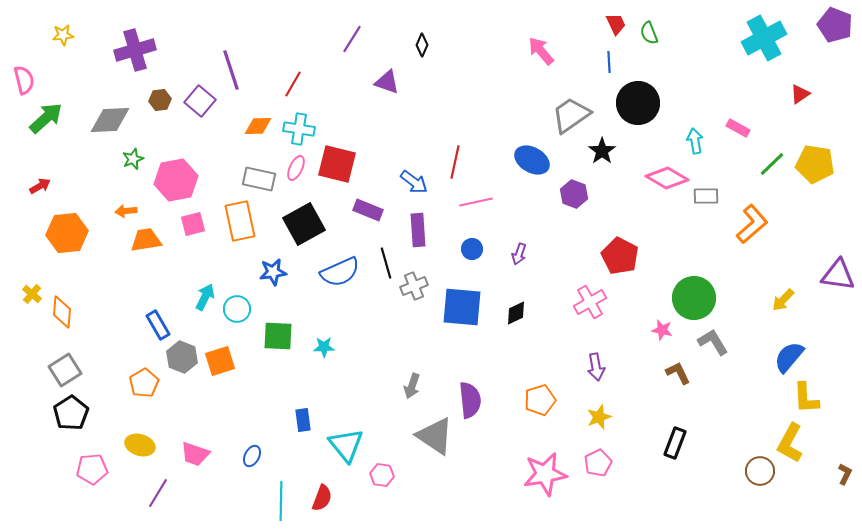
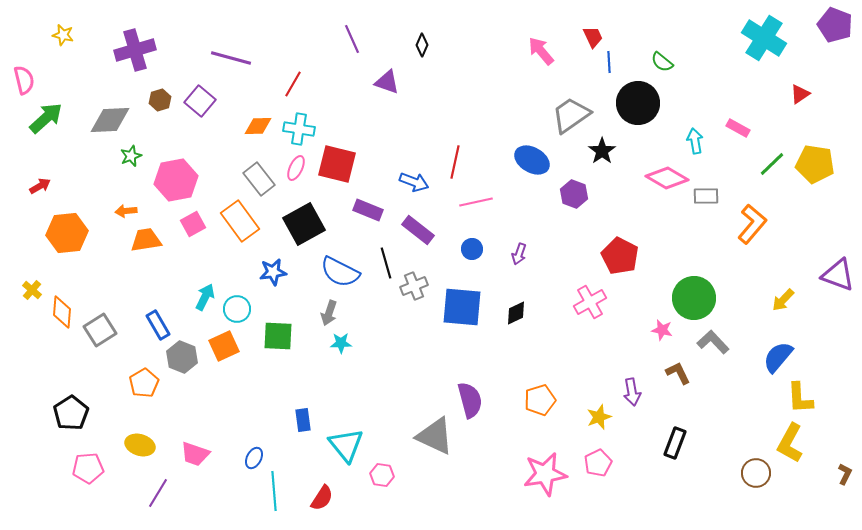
red trapezoid at (616, 24): moved 23 px left, 13 px down
green semicircle at (649, 33): moved 13 px right, 29 px down; rotated 30 degrees counterclockwise
yellow star at (63, 35): rotated 20 degrees clockwise
cyan cross at (764, 38): rotated 30 degrees counterclockwise
purple line at (352, 39): rotated 56 degrees counterclockwise
purple line at (231, 70): moved 12 px up; rotated 57 degrees counterclockwise
brown hexagon at (160, 100): rotated 10 degrees counterclockwise
green star at (133, 159): moved 2 px left, 3 px up
gray rectangle at (259, 179): rotated 40 degrees clockwise
blue arrow at (414, 182): rotated 16 degrees counterclockwise
orange rectangle at (240, 221): rotated 24 degrees counterclockwise
pink square at (193, 224): rotated 15 degrees counterclockwise
orange L-shape at (752, 224): rotated 9 degrees counterclockwise
purple rectangle at (418, 230): rotated 48 degrees counterclockwise
blue semicircle at (340, 272): rotated 51 degrees clockwise
purple triangle at (838, 275): rotated 12 degrees clockwise
yellow cross at (32, 294): moved 4 px up
gray L-shape at (713, 342): rotated 12 degrees counterclockwise
cyan star at (324, 347): moved 17 px right, 4 px up
blue semicircle at (789, 357): moved 11 px left
orange square at (220, 361): moved 4 px right, 15 px up; rotated 8 degrees counterclockwise
purple arrow at (596, 367): moved 36 px right, 25 px down
gray square at (65, 370): moved 35 px right, 40 px up
gray arrow at (412, 386): moved 83 px left, 73 px up
yellow L-shape at (806, 398): moved 6 px left
purple semicircle at (470, 400): rotated 9 degrees counterclockwise
gray triangle at (435, 436): rotated 9 degrees counterclockwise
blue ellipse at (252, 456): moved 2 px right, 2 px down
pink pentagon at (92, 469): moved 4 px left, 1 px up
brown circle at (760, 471): moved 4 px left, 2 px down
red semicircle at (322, 498): rotated 12 degrees clockwise
cyan line at (281, 501): moved 7 px left, 10 px up; rotated 6 degrees counterclockwise
